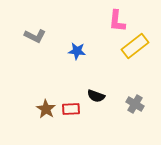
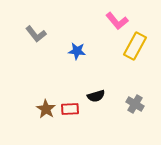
pink L-shape: rotated 45 degrees counterclockwise
gray L-shape: moved 1 px right, 2 px up; rotated 25 degrees clockwise
yellow rectangle: rotated 24 degrees counterclockwise
black semicircle: rotated 36 degrees counterclockwise
red rectangle: moved 1 px left
